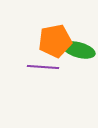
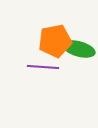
green ellipse: moved 1 px up
